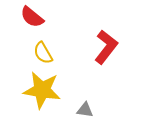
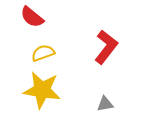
yellow semicircle: rotated 100 degrees clockwise
gray triangle: moved 20 px right, 6 px up; rotated 18 degrees counterclockwise
